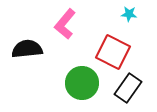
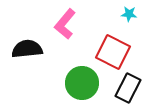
black rectangle: rotated 8 degrees counterclockwise
